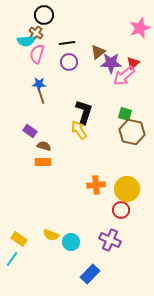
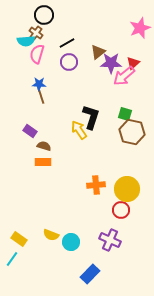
black line: rotated 21 degrees counterclockwise
black L-shape: moved 7 px right, 5 px down
